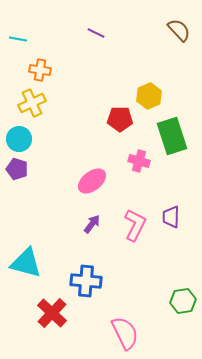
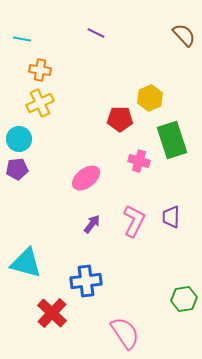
brown semicircle: moved 5 px right, 5 px down
cyan line: moved 4 px right
yellow hexagon: moved 1 px right, 2 px down
yellow cross: moved 8 px right
green rectangle: moved 4 px down
purple pentagon: rotated 25 degrees counterclockwise
pink ellipse: moved 6 px left, 3 px up
pink L-shape: moved 1 px left, 4 px up
blue cross: rotated 12 degrees counterclockwise
green hexagon: moved 1 px right, 2 px up
pink semicircle: rotated 8 degrees counterclockwise
